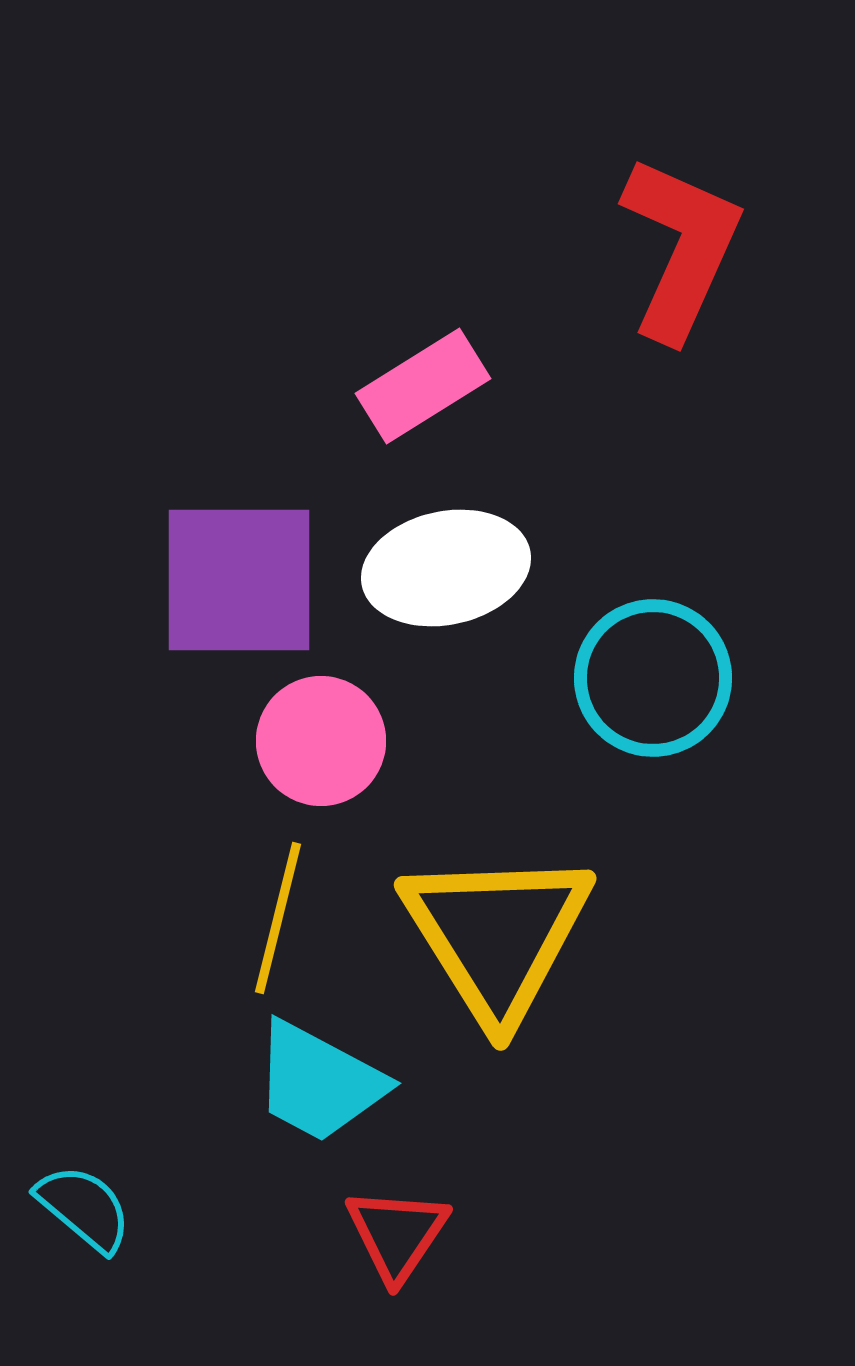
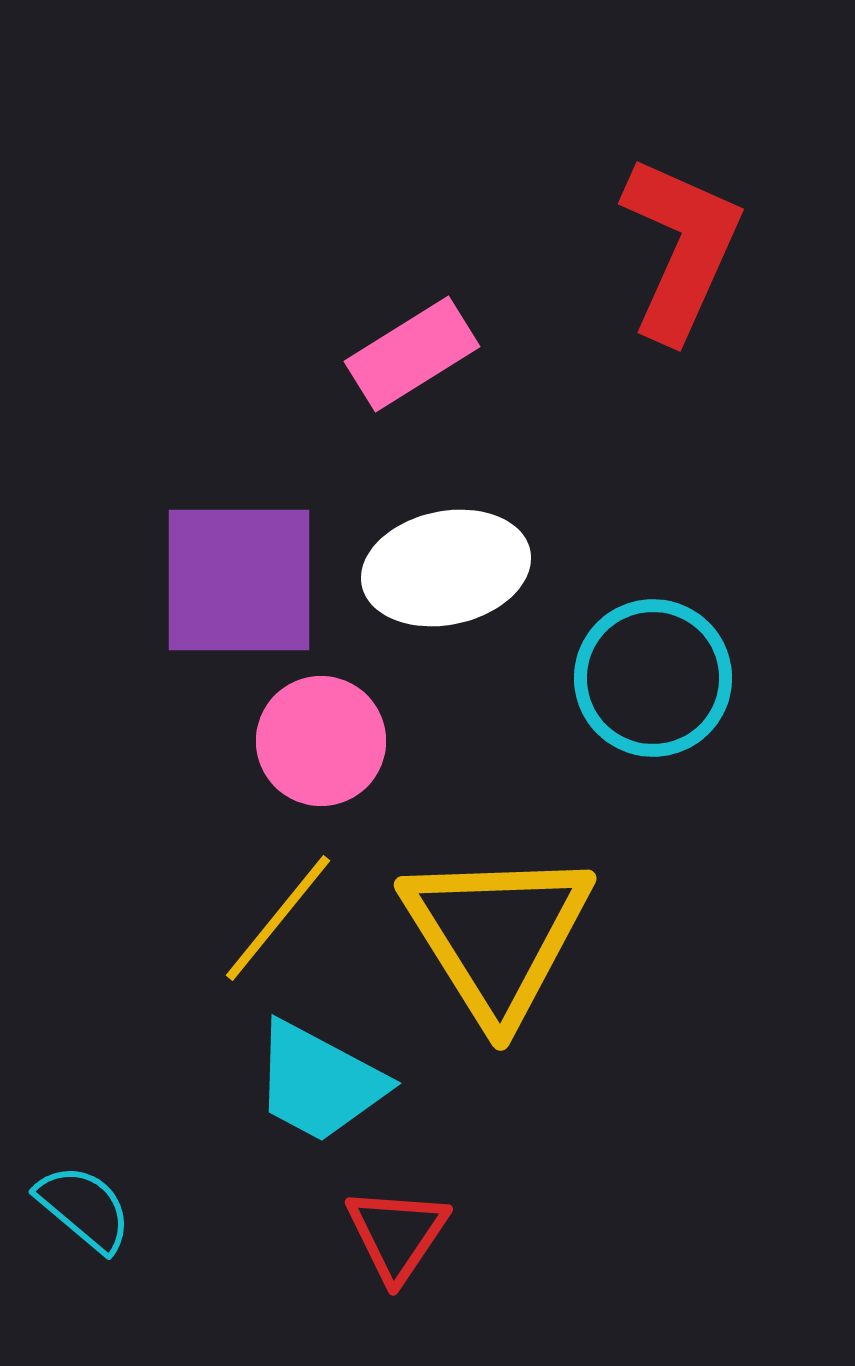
pink rectangle: moved 11 px left, 32 px up
yellow line: rotated 25 degrees clockwise
